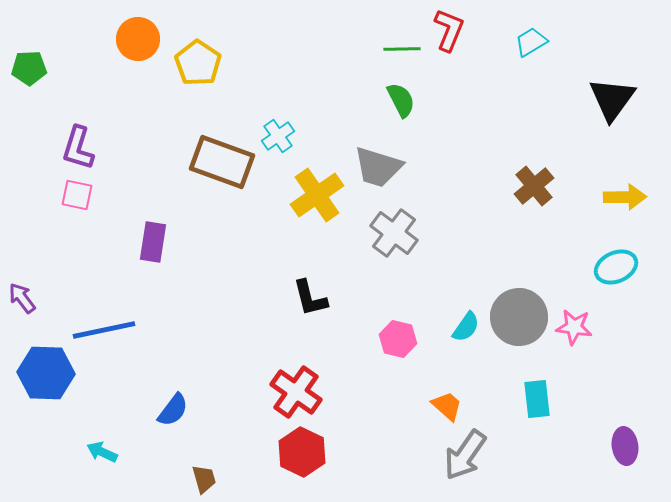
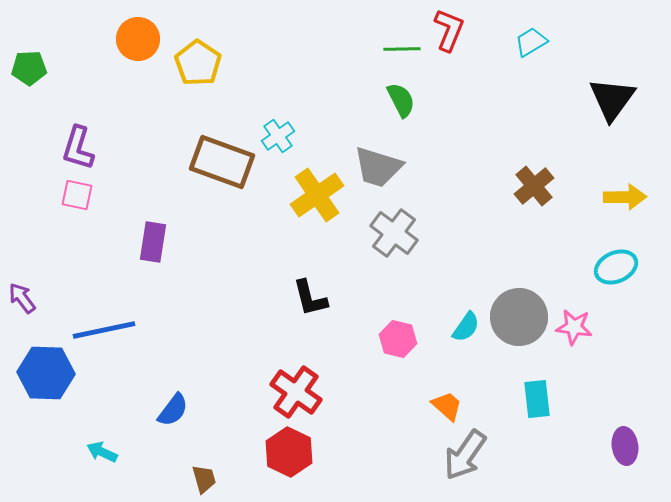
red hexagon: moved 13 px left
